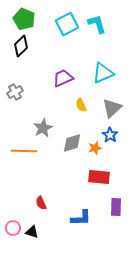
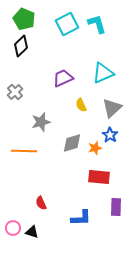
gray cross: rotated 14 degrees counterclockwise
gray star: moved 2 px left, 6 px up; rotated 12 degrees clockwise
